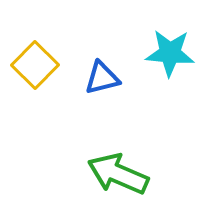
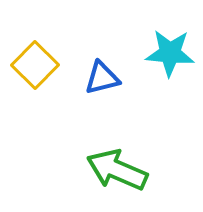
green arrow: moved 1 px left, 4 px up
